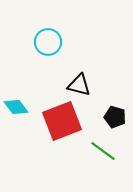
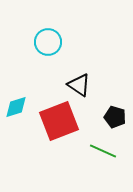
black triangle: rotated 20 degrees clockwise
cyan diamond: rotated 70 degrees counterclockwise
red square: moved 3 px left
green line: rotated 12 degrees counterclockwise
